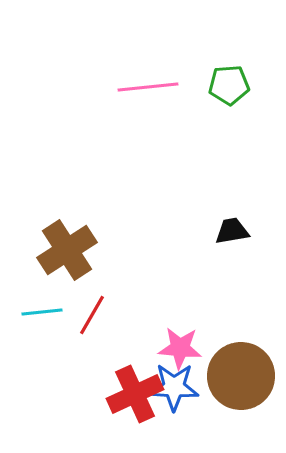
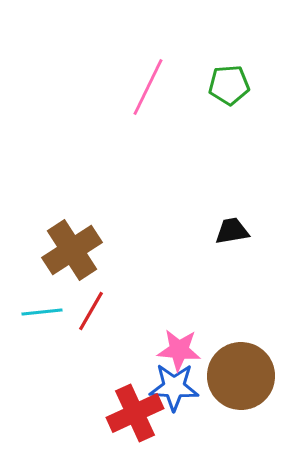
pink line: rotated 58 degrees counterclockwise
brown cross: moved 5 px right
red line: moved 1 px left, 4 px up
pink star: moved 1 px left, 2 px down
red cross: moved 19 px down
